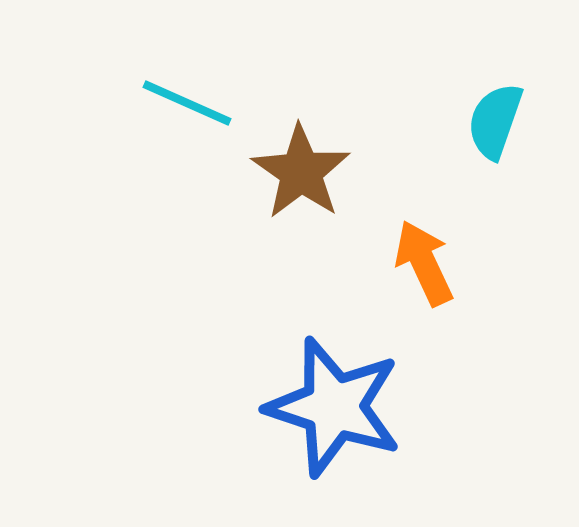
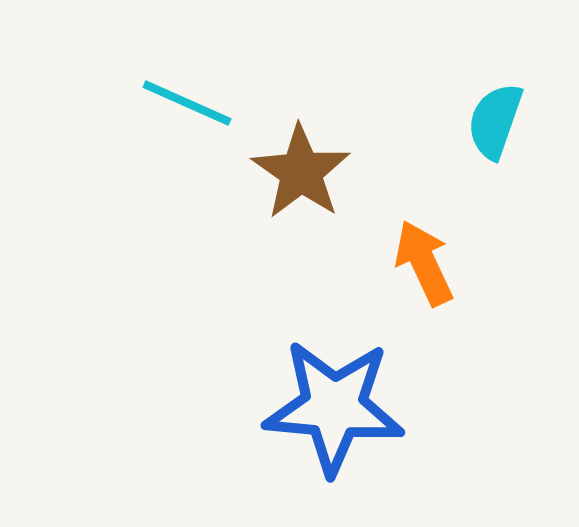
blue star: rotated 13 degrees counterclockwise
